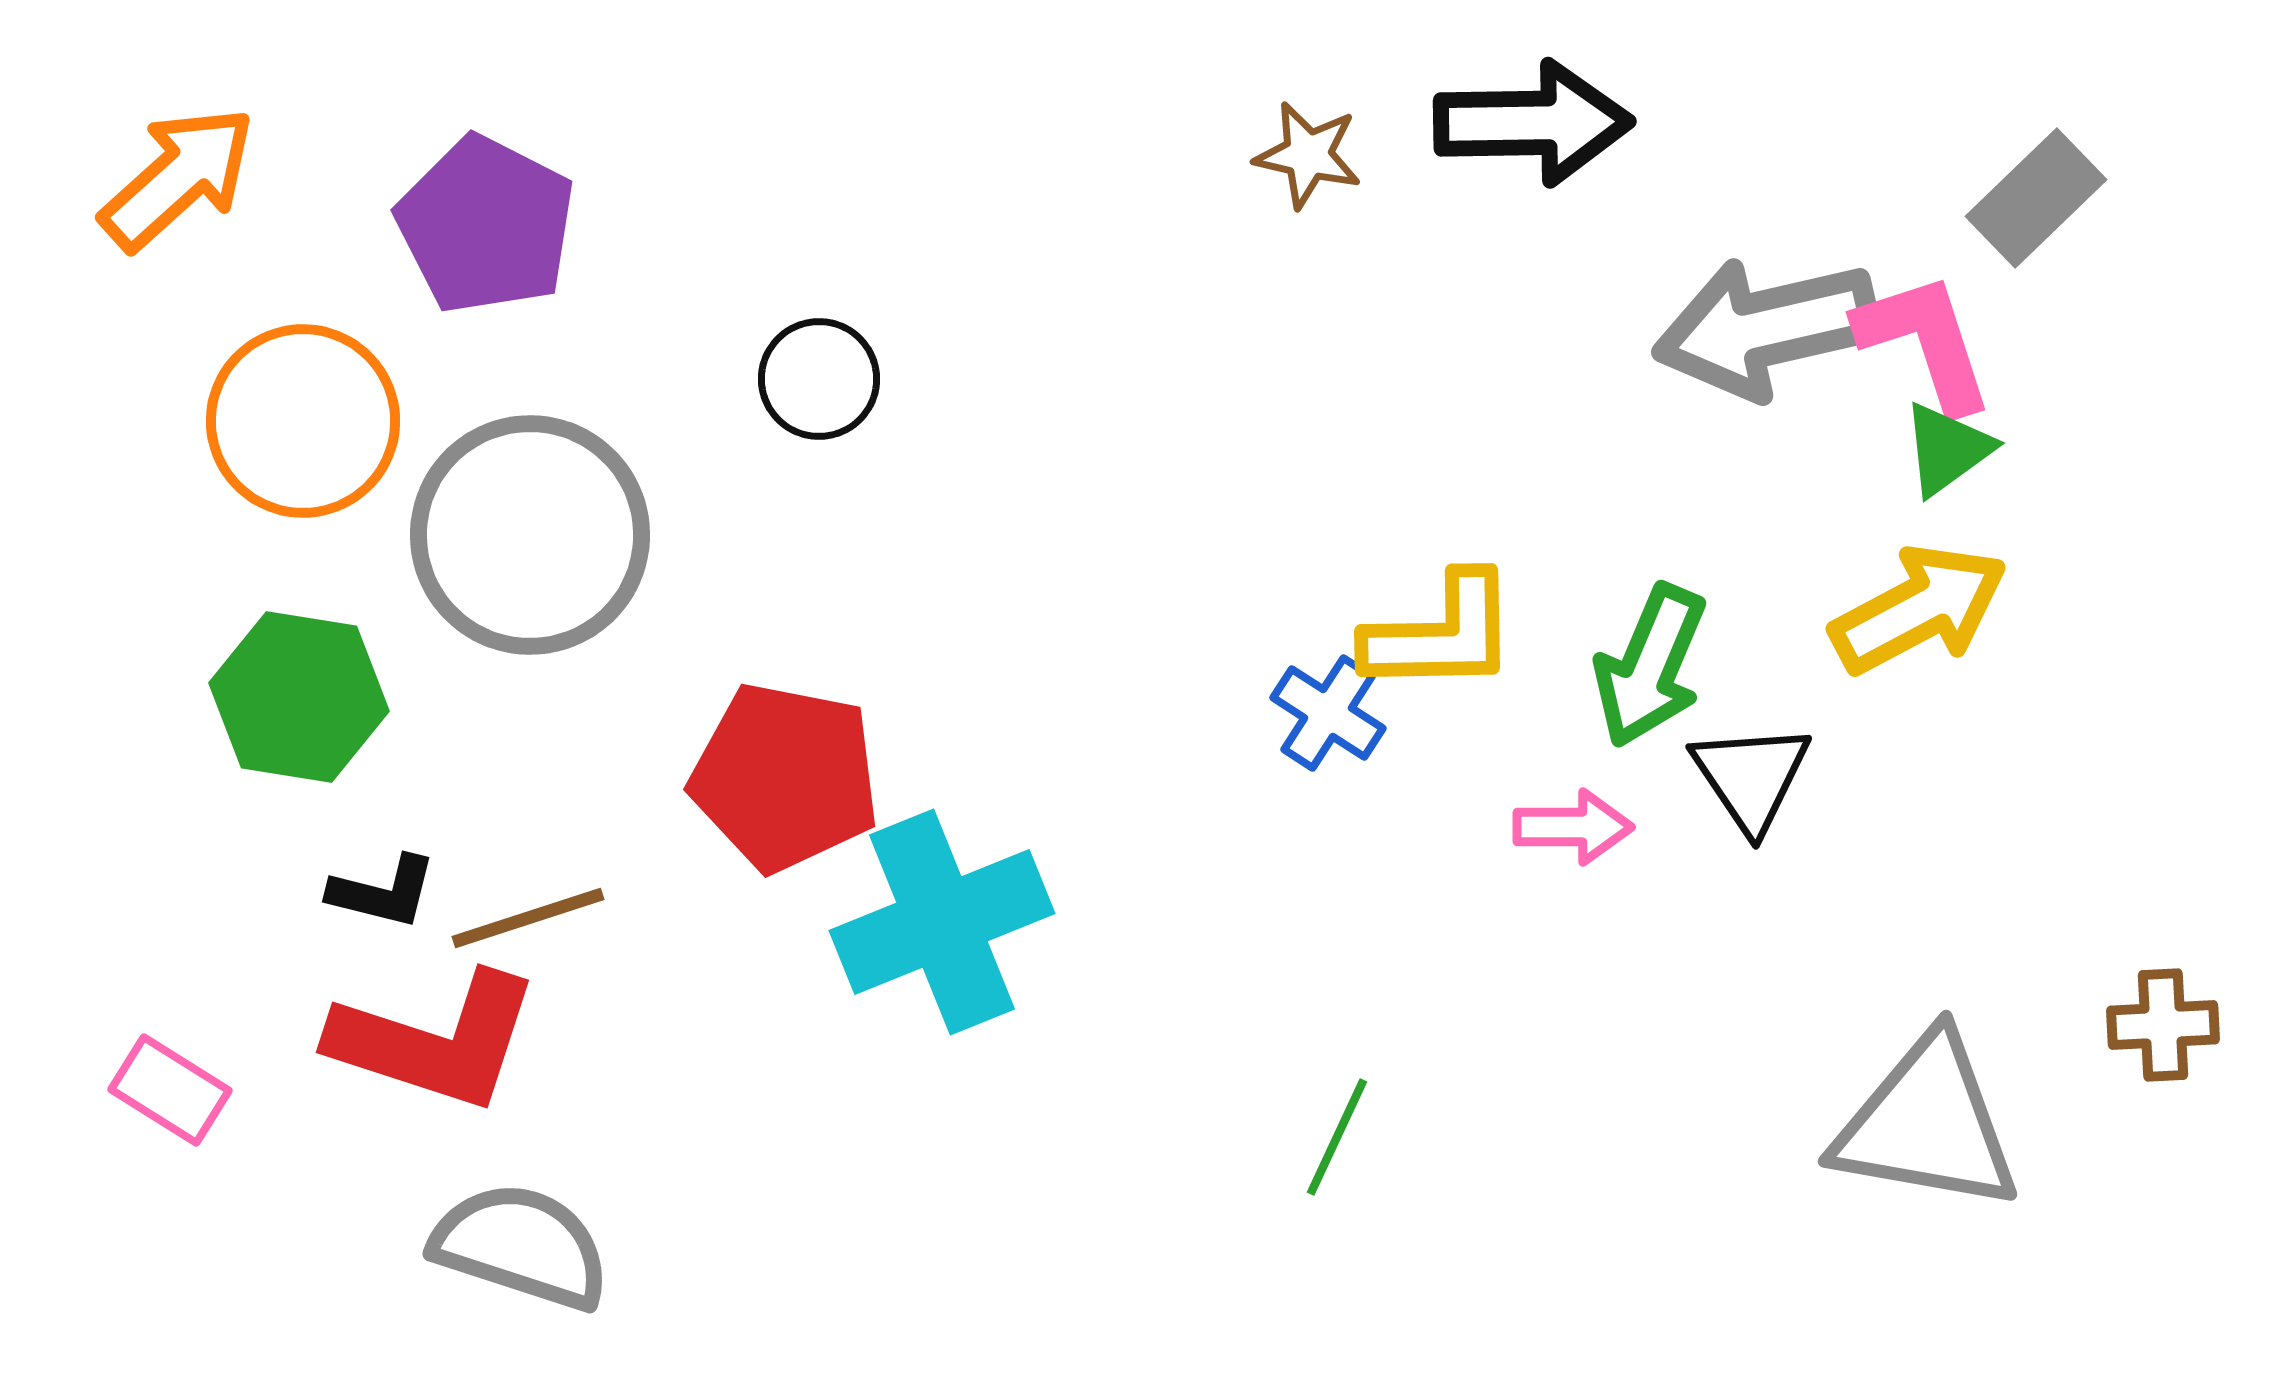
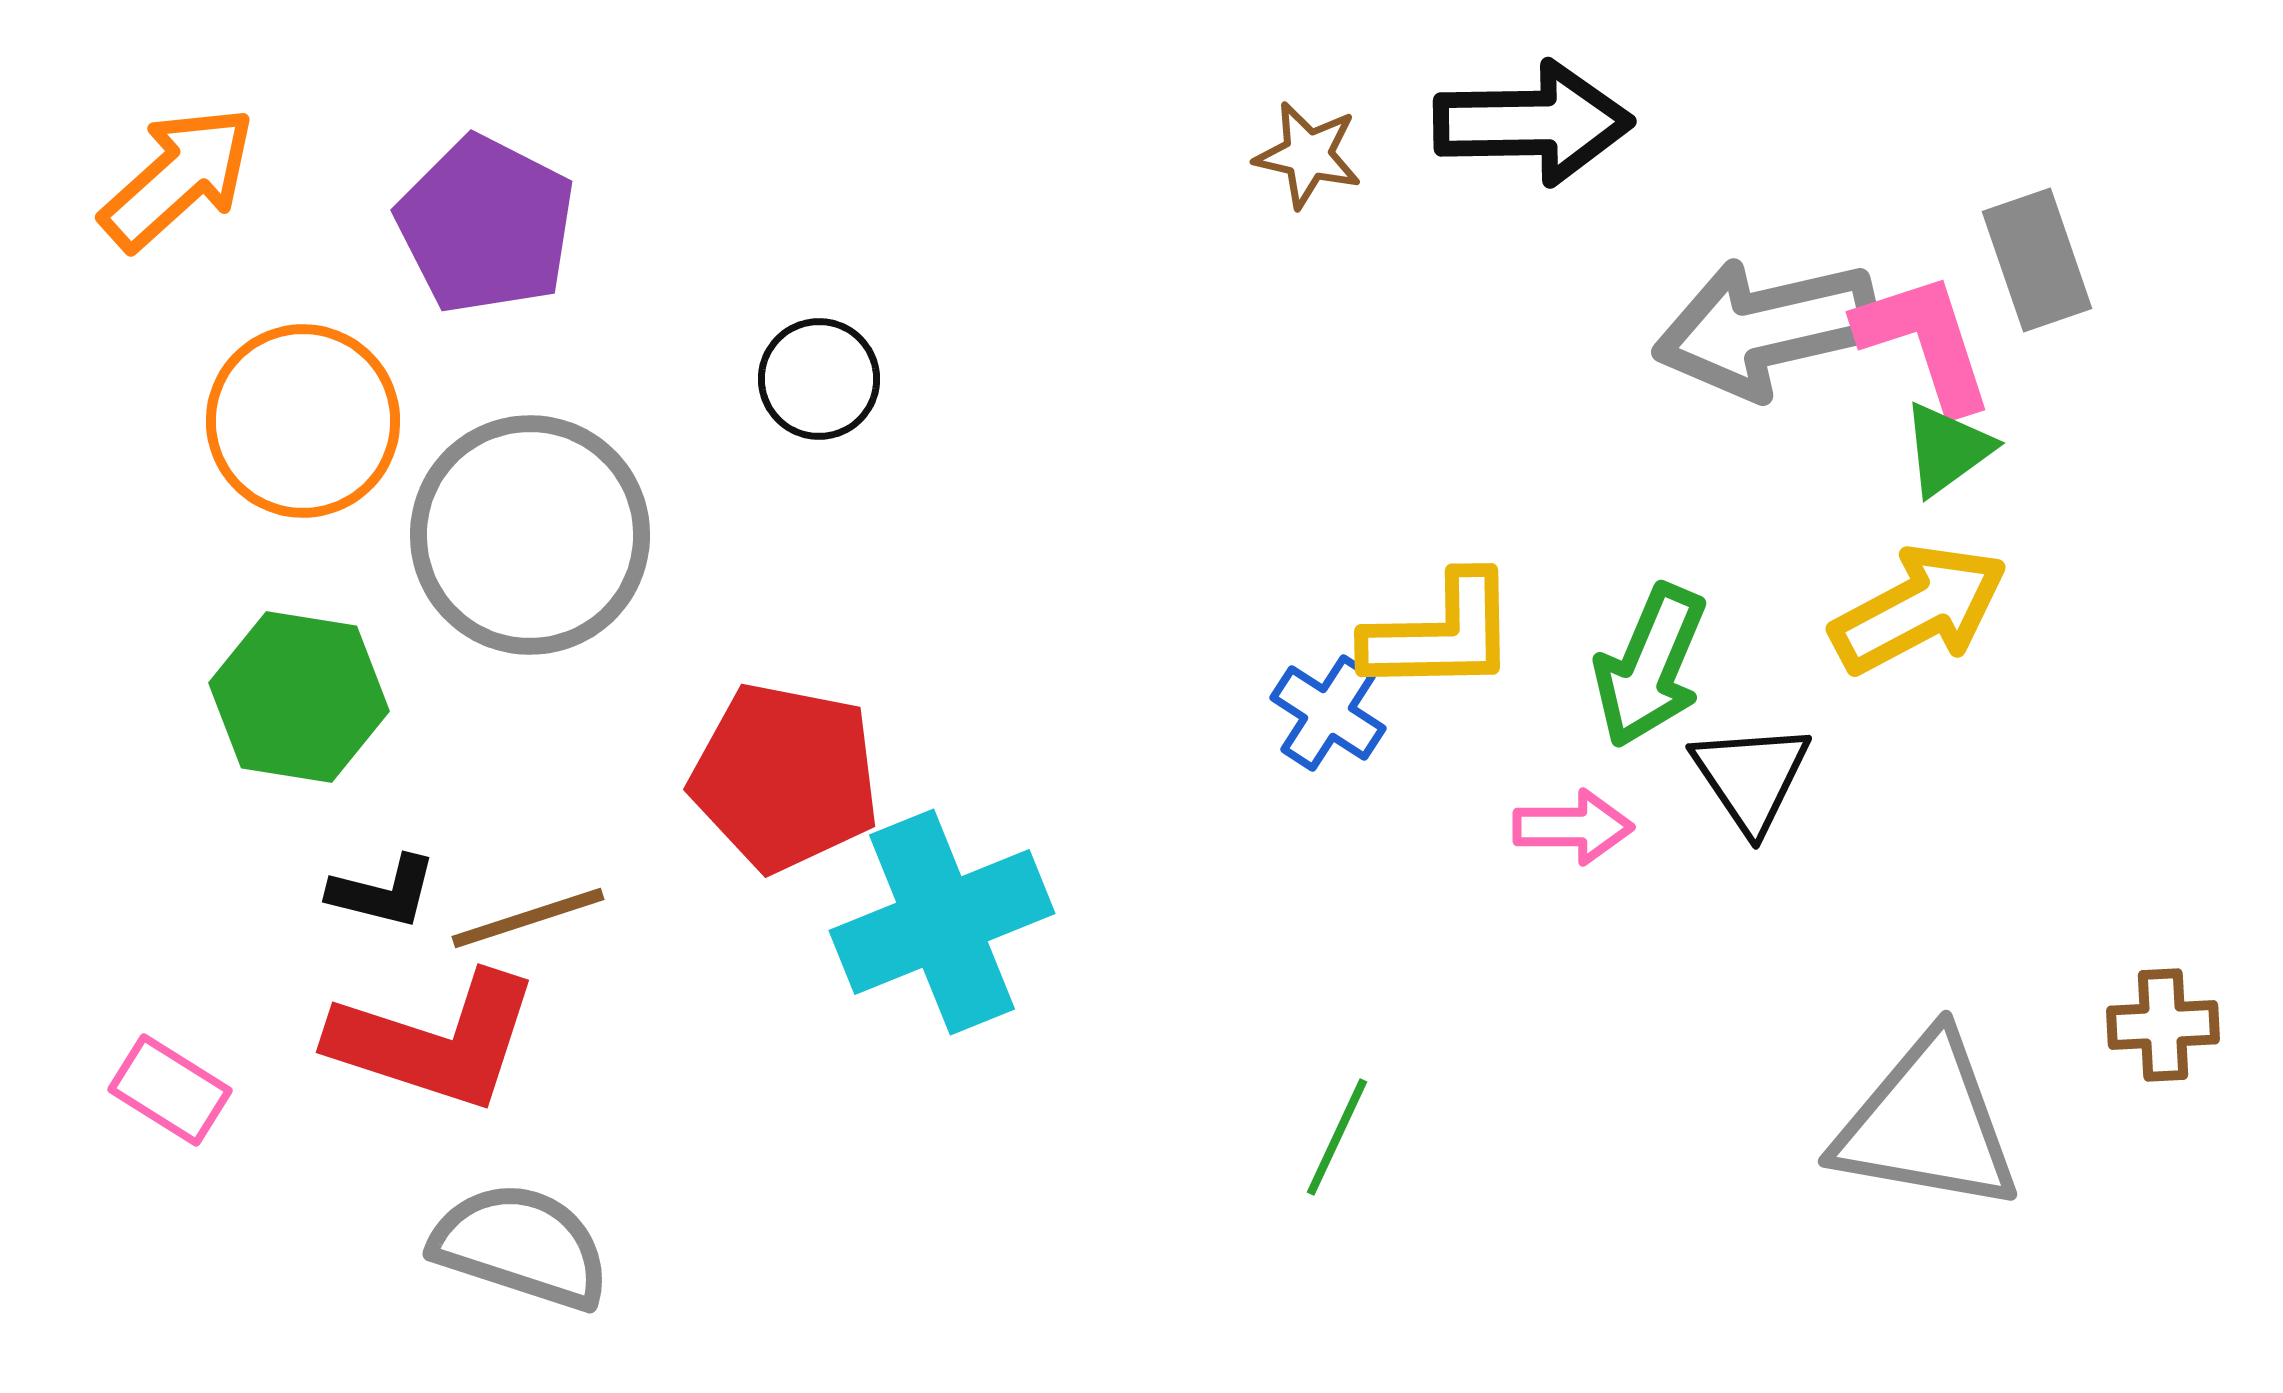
gray rectangle: moved 1 px right, 62 px down; rotated 65 degrees counterclockwise
